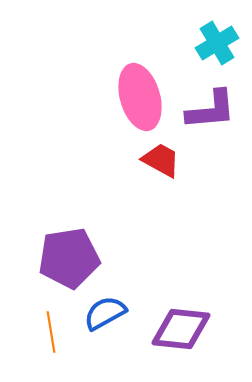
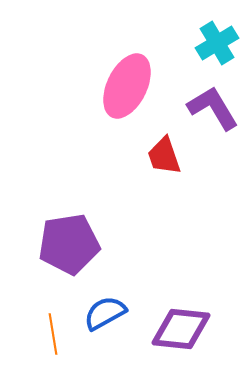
pink ellipse: moved 13 px left, 11 px up; rotated 42 degrees clockwise
purple L-shape: moved 2 px right, 2 px up; rotated 116 degrees counterclockwise
red trapezoid: moved 3 px right, 4 px up; rotated 138 degrees counterclockwise
purple pentagon: moved 14 px up
orange line: moved 2 px right, 2 px down
